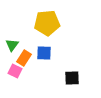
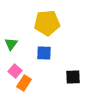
green triangle: moved 1 px left, 1 px up
orange rectangle: moved 25 px down
pink square: rotated 16 degrees clockwise
black square: moved 1 px right, 1 px up
